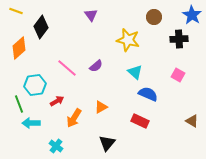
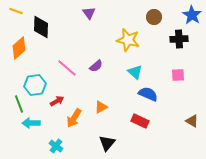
purple triangle: moved 2 px left, 2 px up
black diamond: rotated 35 degrees counterclockwise
pink square: rotated 32 degrees counterclockwise
